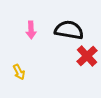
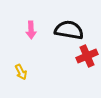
red cross: rotated 20 degrees clockwise
yellow arrow: moved 2 px right
